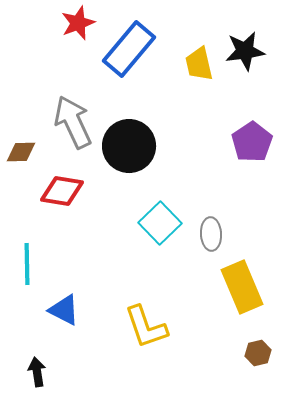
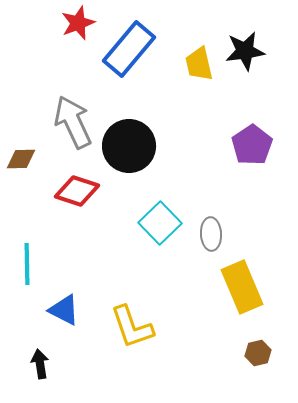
purple pentagon: moved 3 px down
brown diamond: moved 7 px down
red diamond: moved 15 px right; rotated 9 degrees clockwise
yellow L-shape: moved 14 px left
black arrow: moved 3 px right, 8 px up
